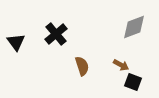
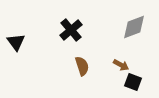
black cross: moved 15 px right, 4 px up
